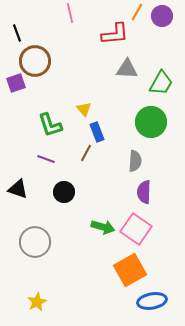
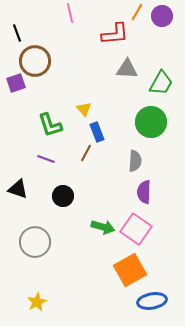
black circle: moved 1 px left, 4 px down
